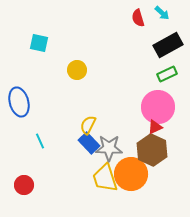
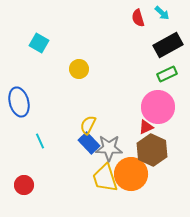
cyan square: rotated 18 degrees clockwise
yellow circle: moved 2 px right, 1 px up
red triangle: moved 9 px left
